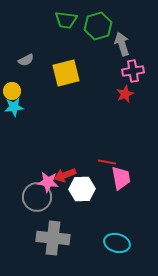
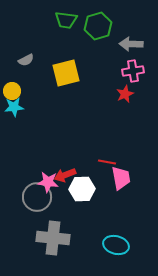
gray arrow: moved 9 px right; rotated 70 degrees counterclockwise
cyan ellipse: moved 1 px left, 2 px down
